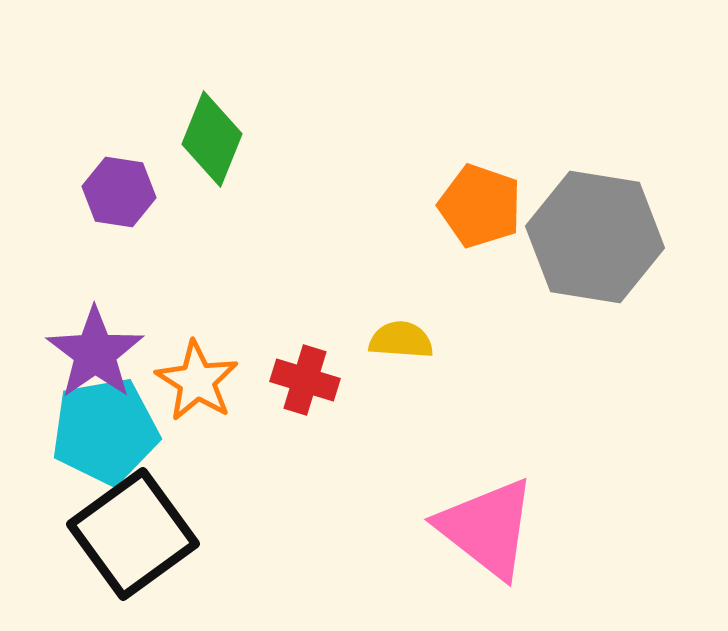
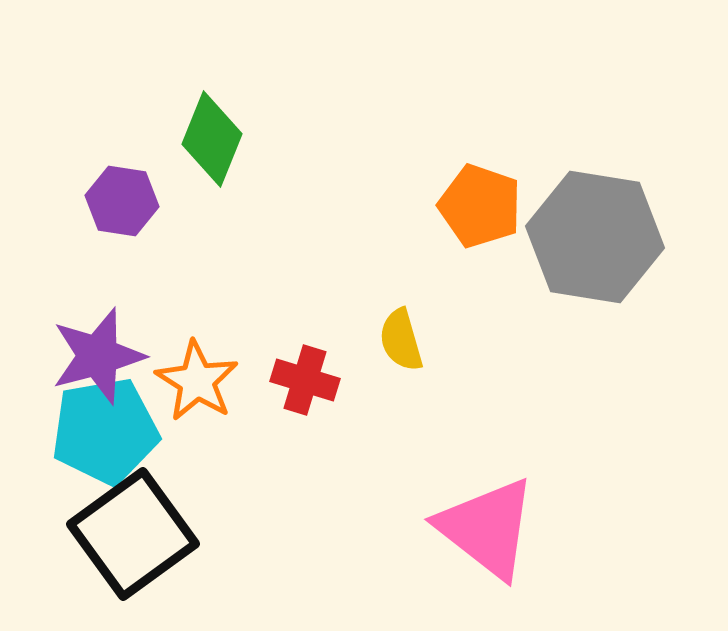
purple hexagon: moved 3 px right, 9 px down
yellow semicircle: rotated 110 degrees counterclockwise
purple star: moved 3 px right, 3 px down; rotated 20 degrees clockwise
